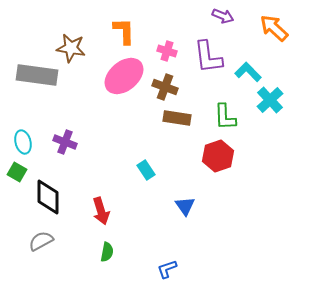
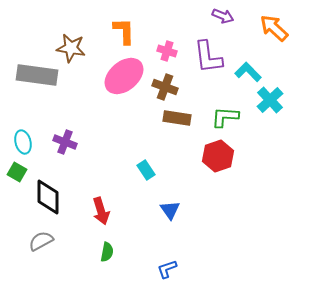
green L-shape: rotated 96 degrees clockwise
blue triangle: moved 15 px left, 4 px down
